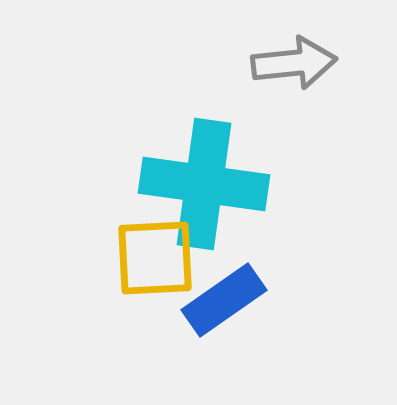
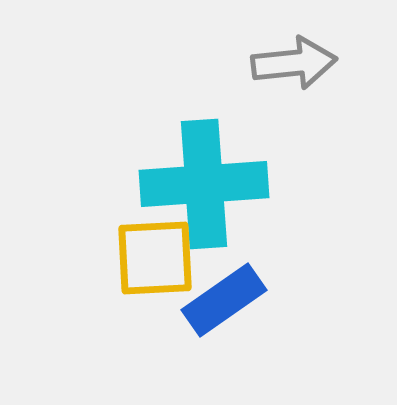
cyan cross: rotated 12 degrees counterclockwise
